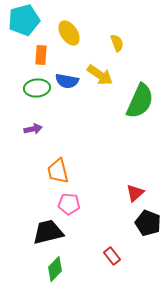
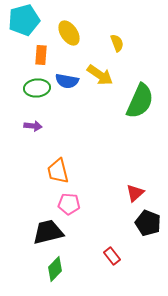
purple arrow: moved 3 px up; rotated 18 degrees clockwise
